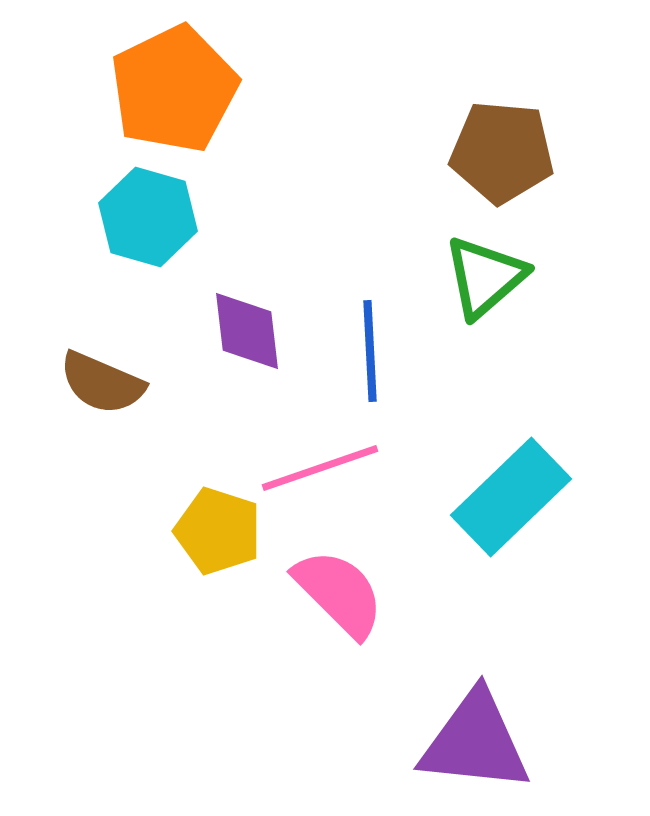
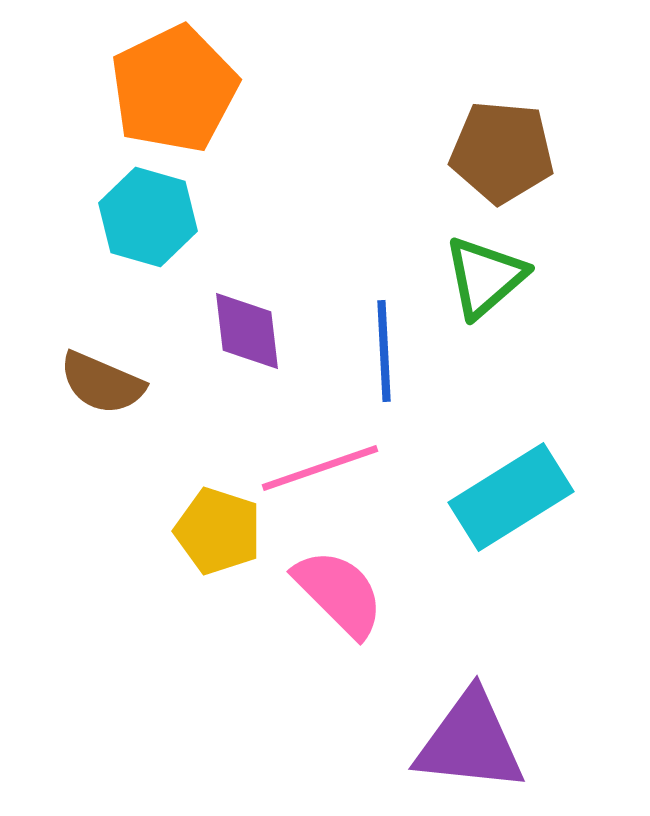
blue line: moved 14 px right
cyan rectangle: rotated 12 degrees clockwise
purple triangle: moved 5 px left
